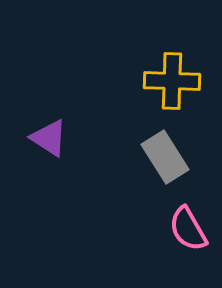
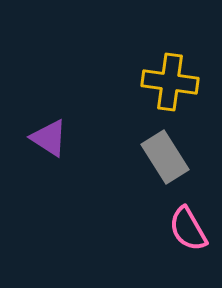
yellow cross: moved 2 px left, 1 px down; rotated 6 degrees clockwise
